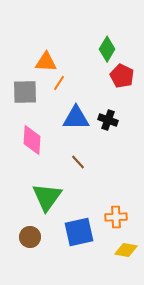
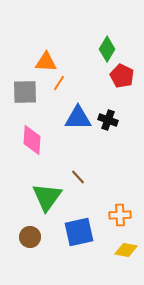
blue triangle: moved 2 px right
brown line: moved 15 px down
orange cross: moved 4 px right, 2 px up
